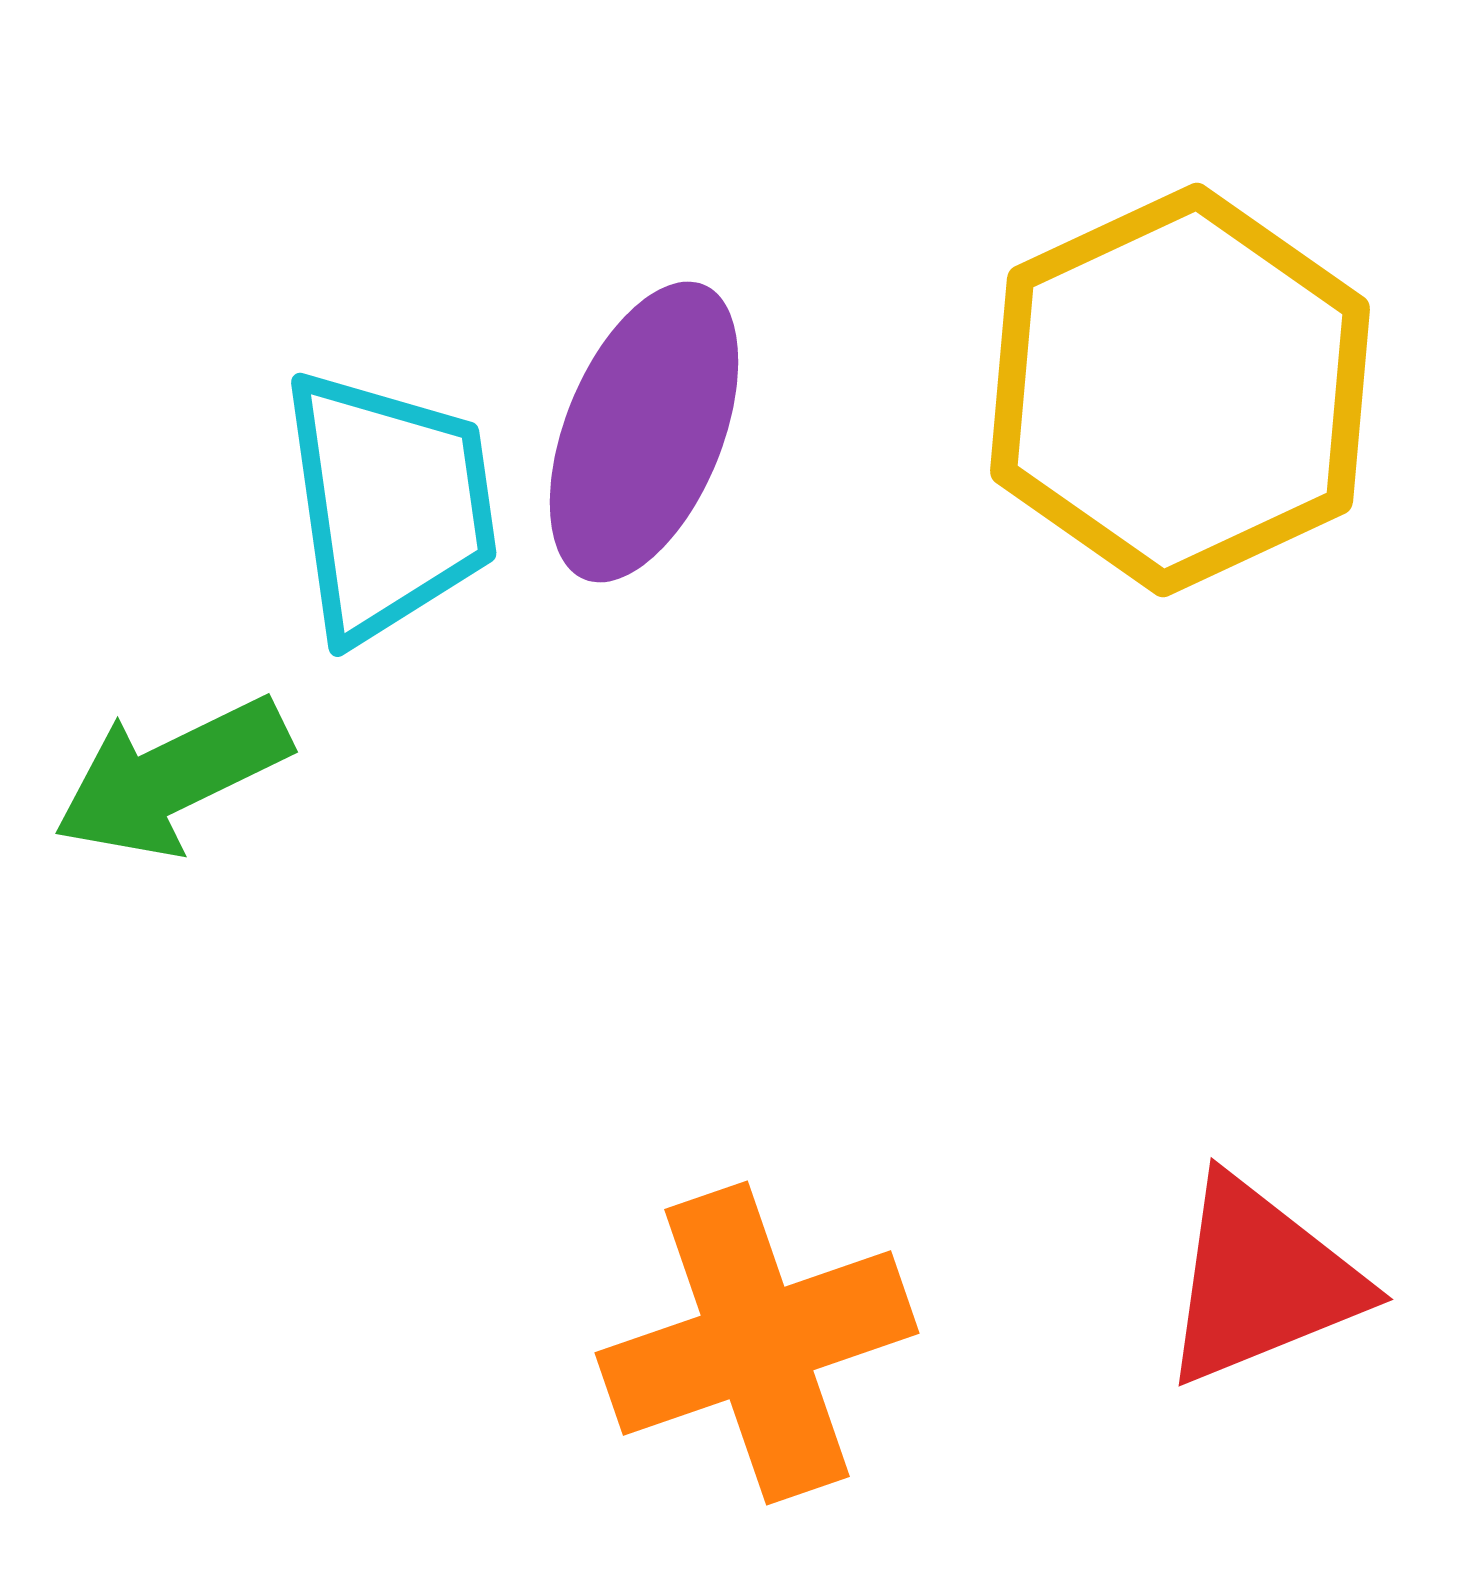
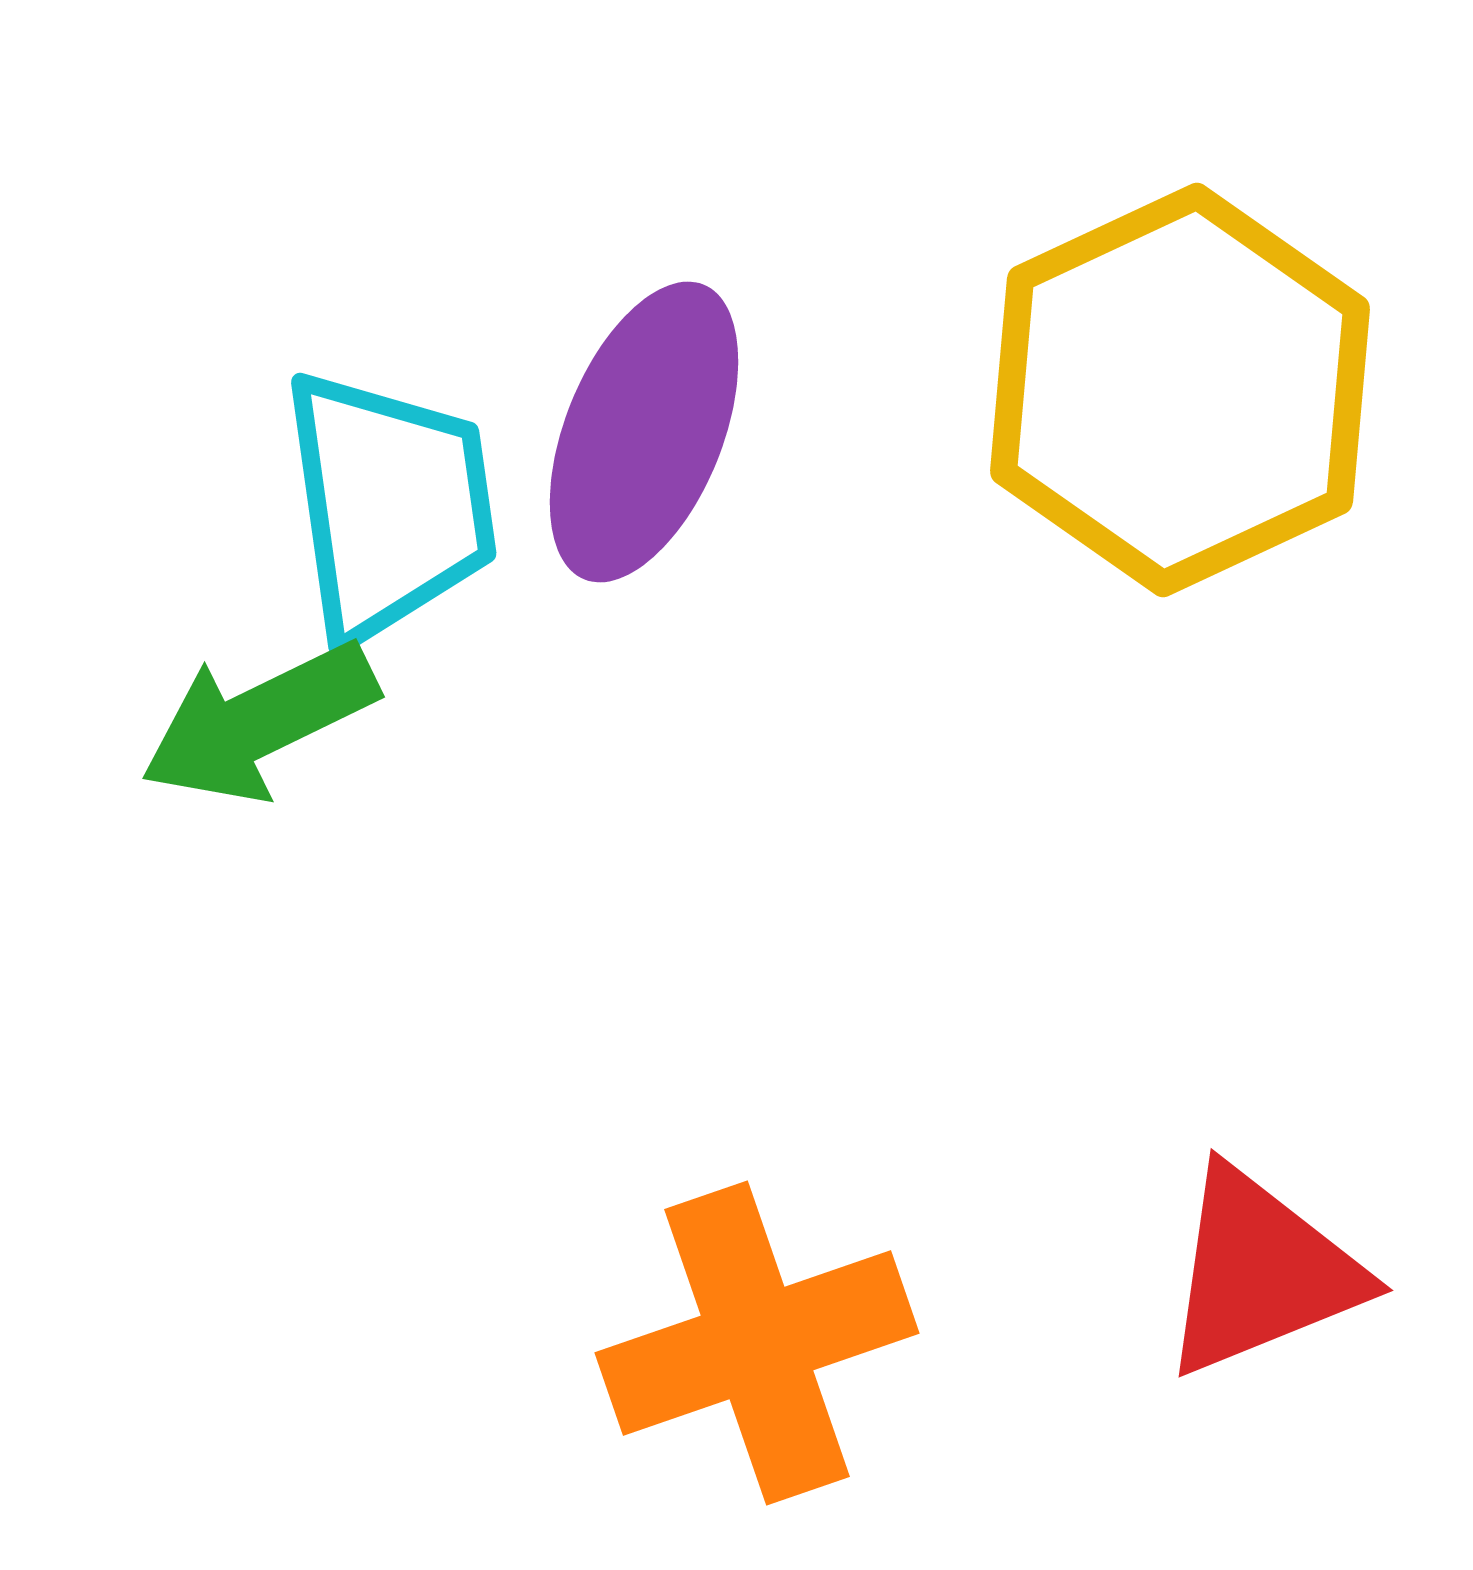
green arrow: moved 87 px right, 55 px up
red triangle: moved 9 px up
